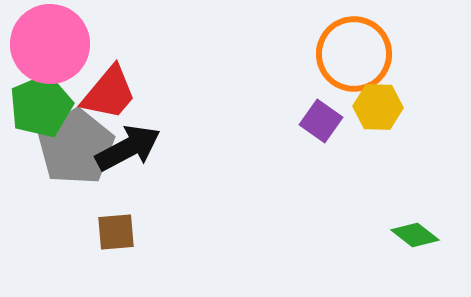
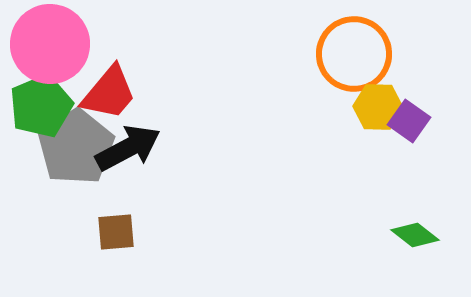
purple square: moved 88 px right
